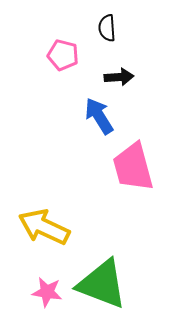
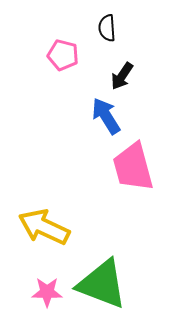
black arrow: moved 3 px right, 1 px up; rotated 128 degrees clockwise
blue arrow: moved 7 px right
pink star: rotated 8 degrees counterclockwise
